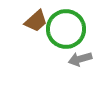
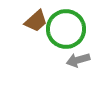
gray arrow: moved 2 px left, 1 px down
